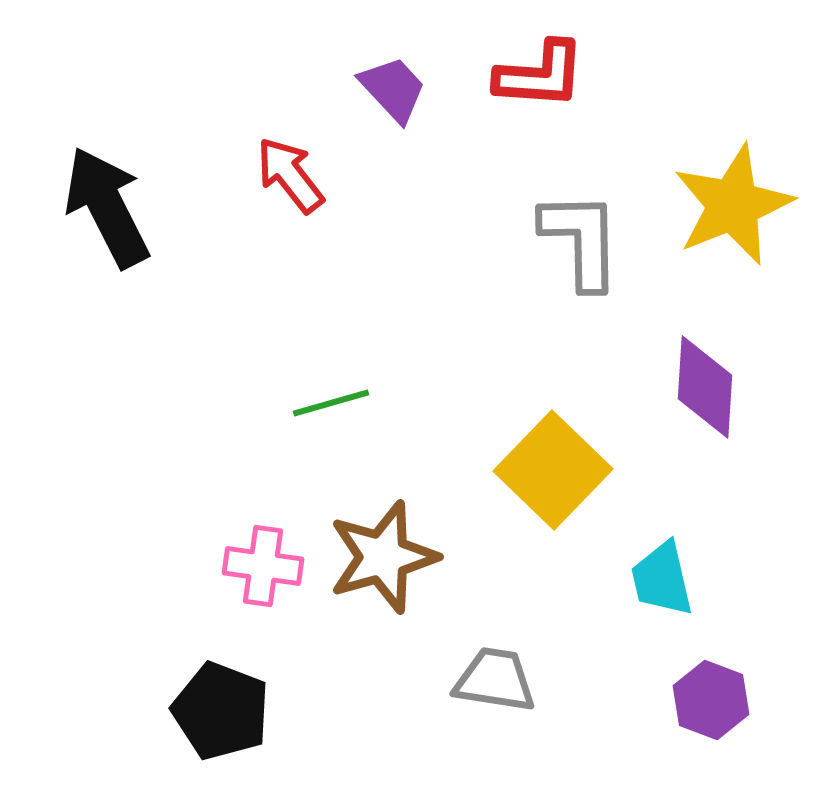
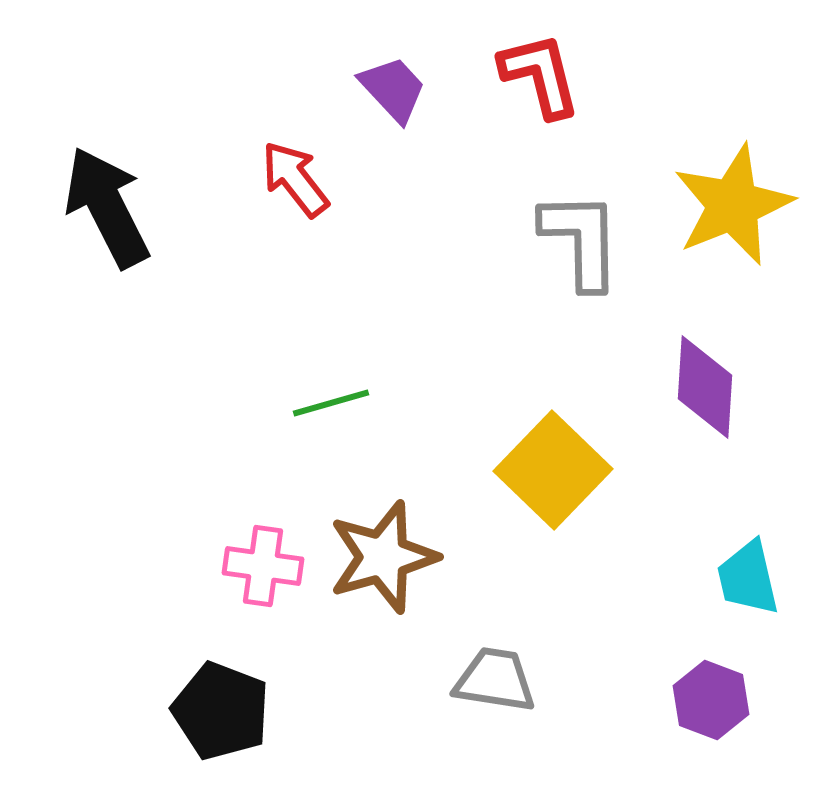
red L-shape: rotated 108 degrees counterclockwise
red arrow: moved 5 px right, 4 px down
cyan trapezoid: moved 86 px right, 1 px up
